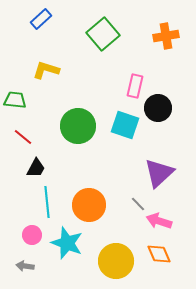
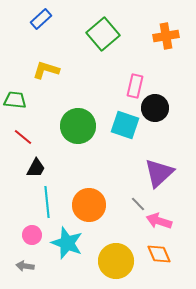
black circle: moved 3 px left
